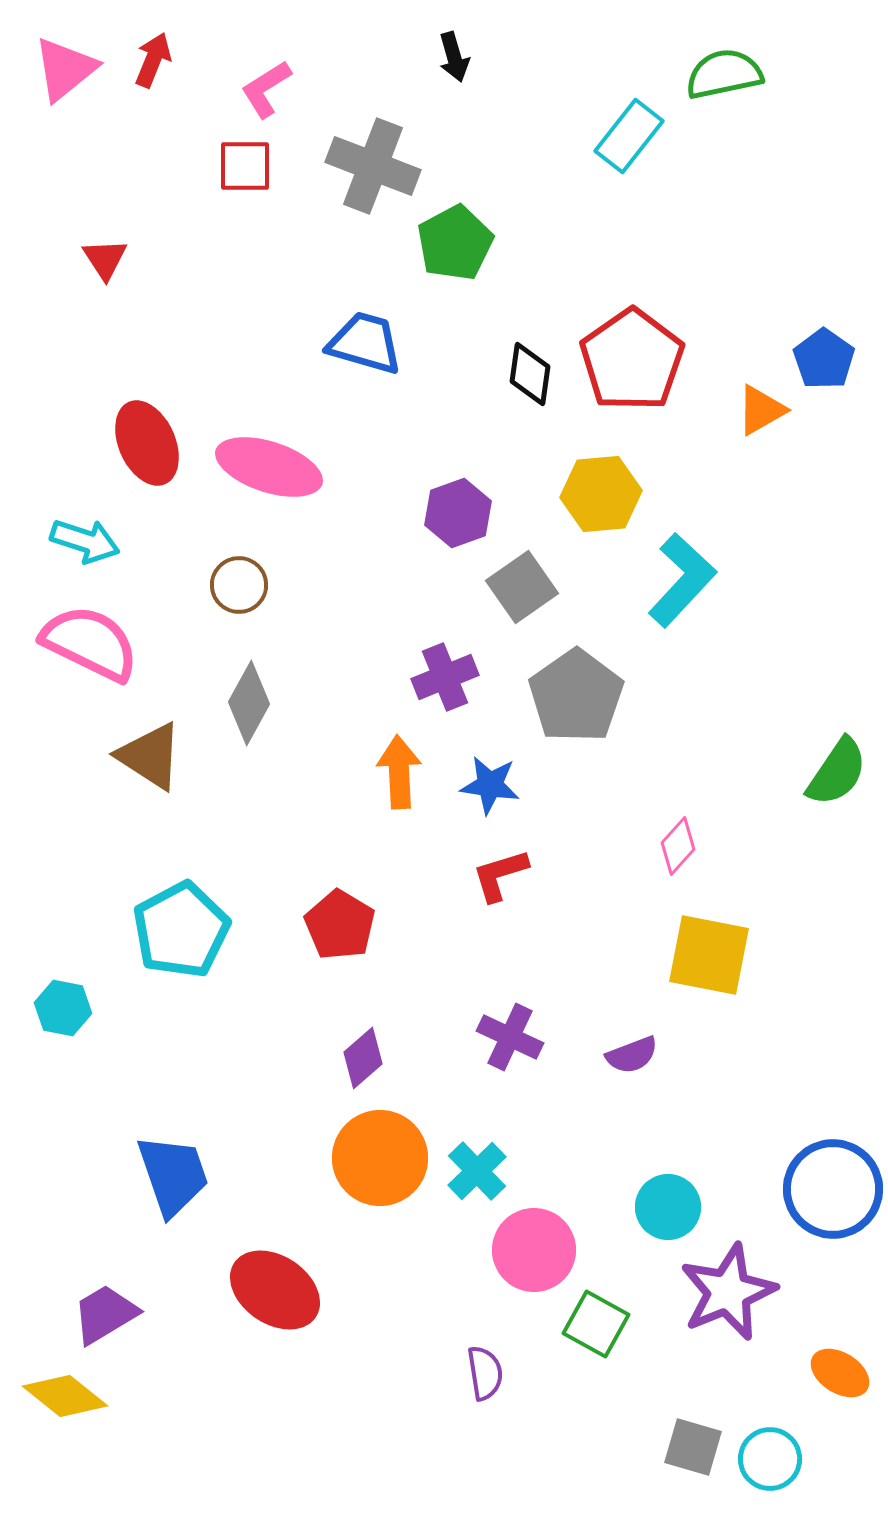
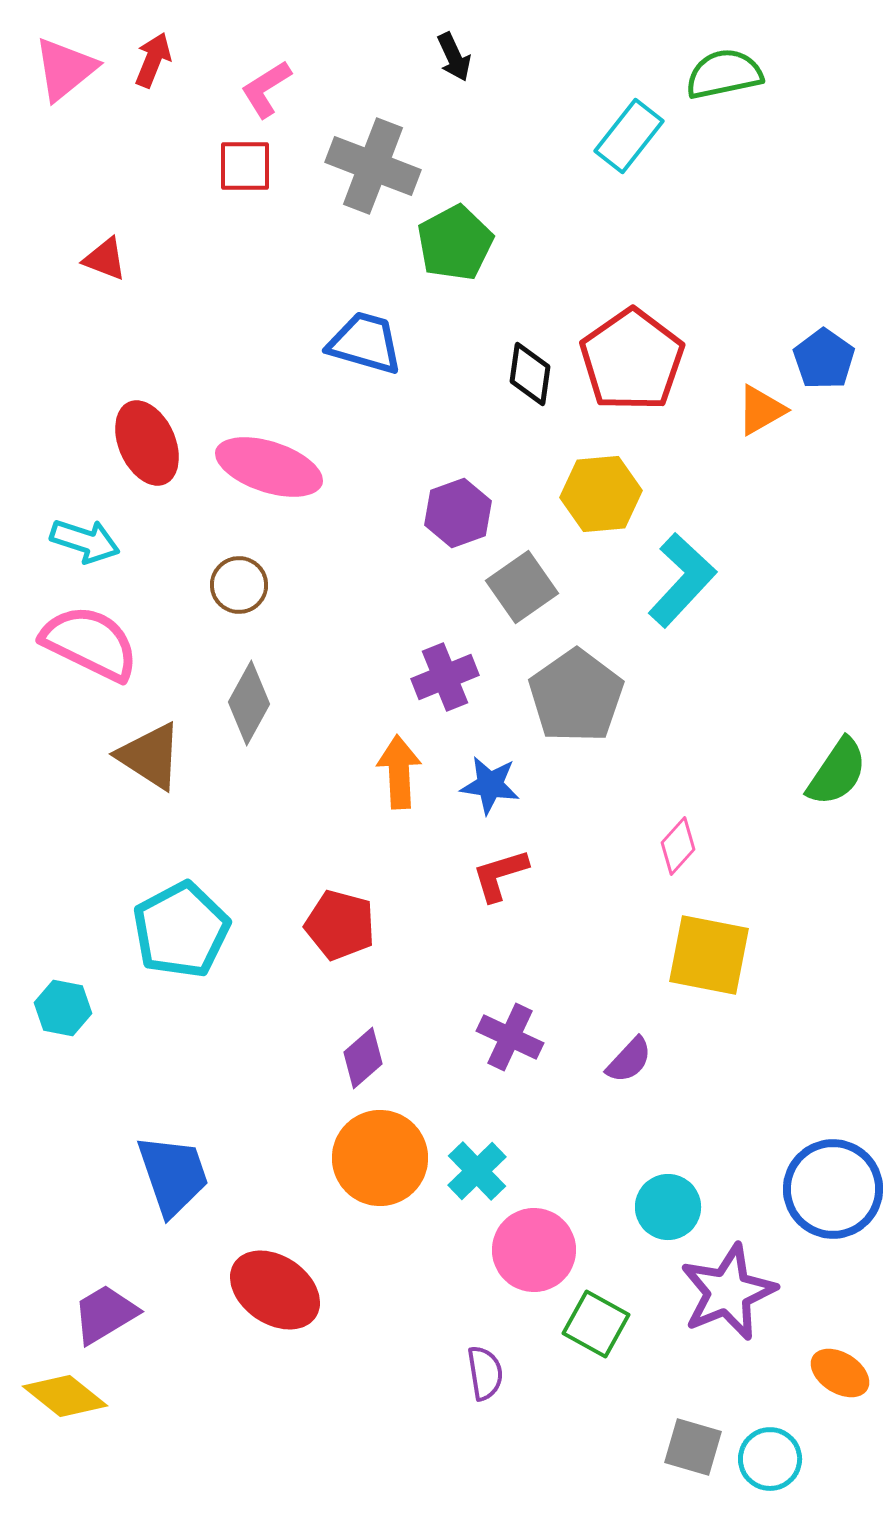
black arrow at (454, 57): rotated 9 degrees counterclockwise
red triangle at (105, 259): rotated 36 degrees counterclockwise
red pentagon at (340, 925): rotated 16 degrees counterclockwise
purple semicircle at (632, 1055): moved 3 px left, 5 px down; rotated 26 degrees counterclockwise
